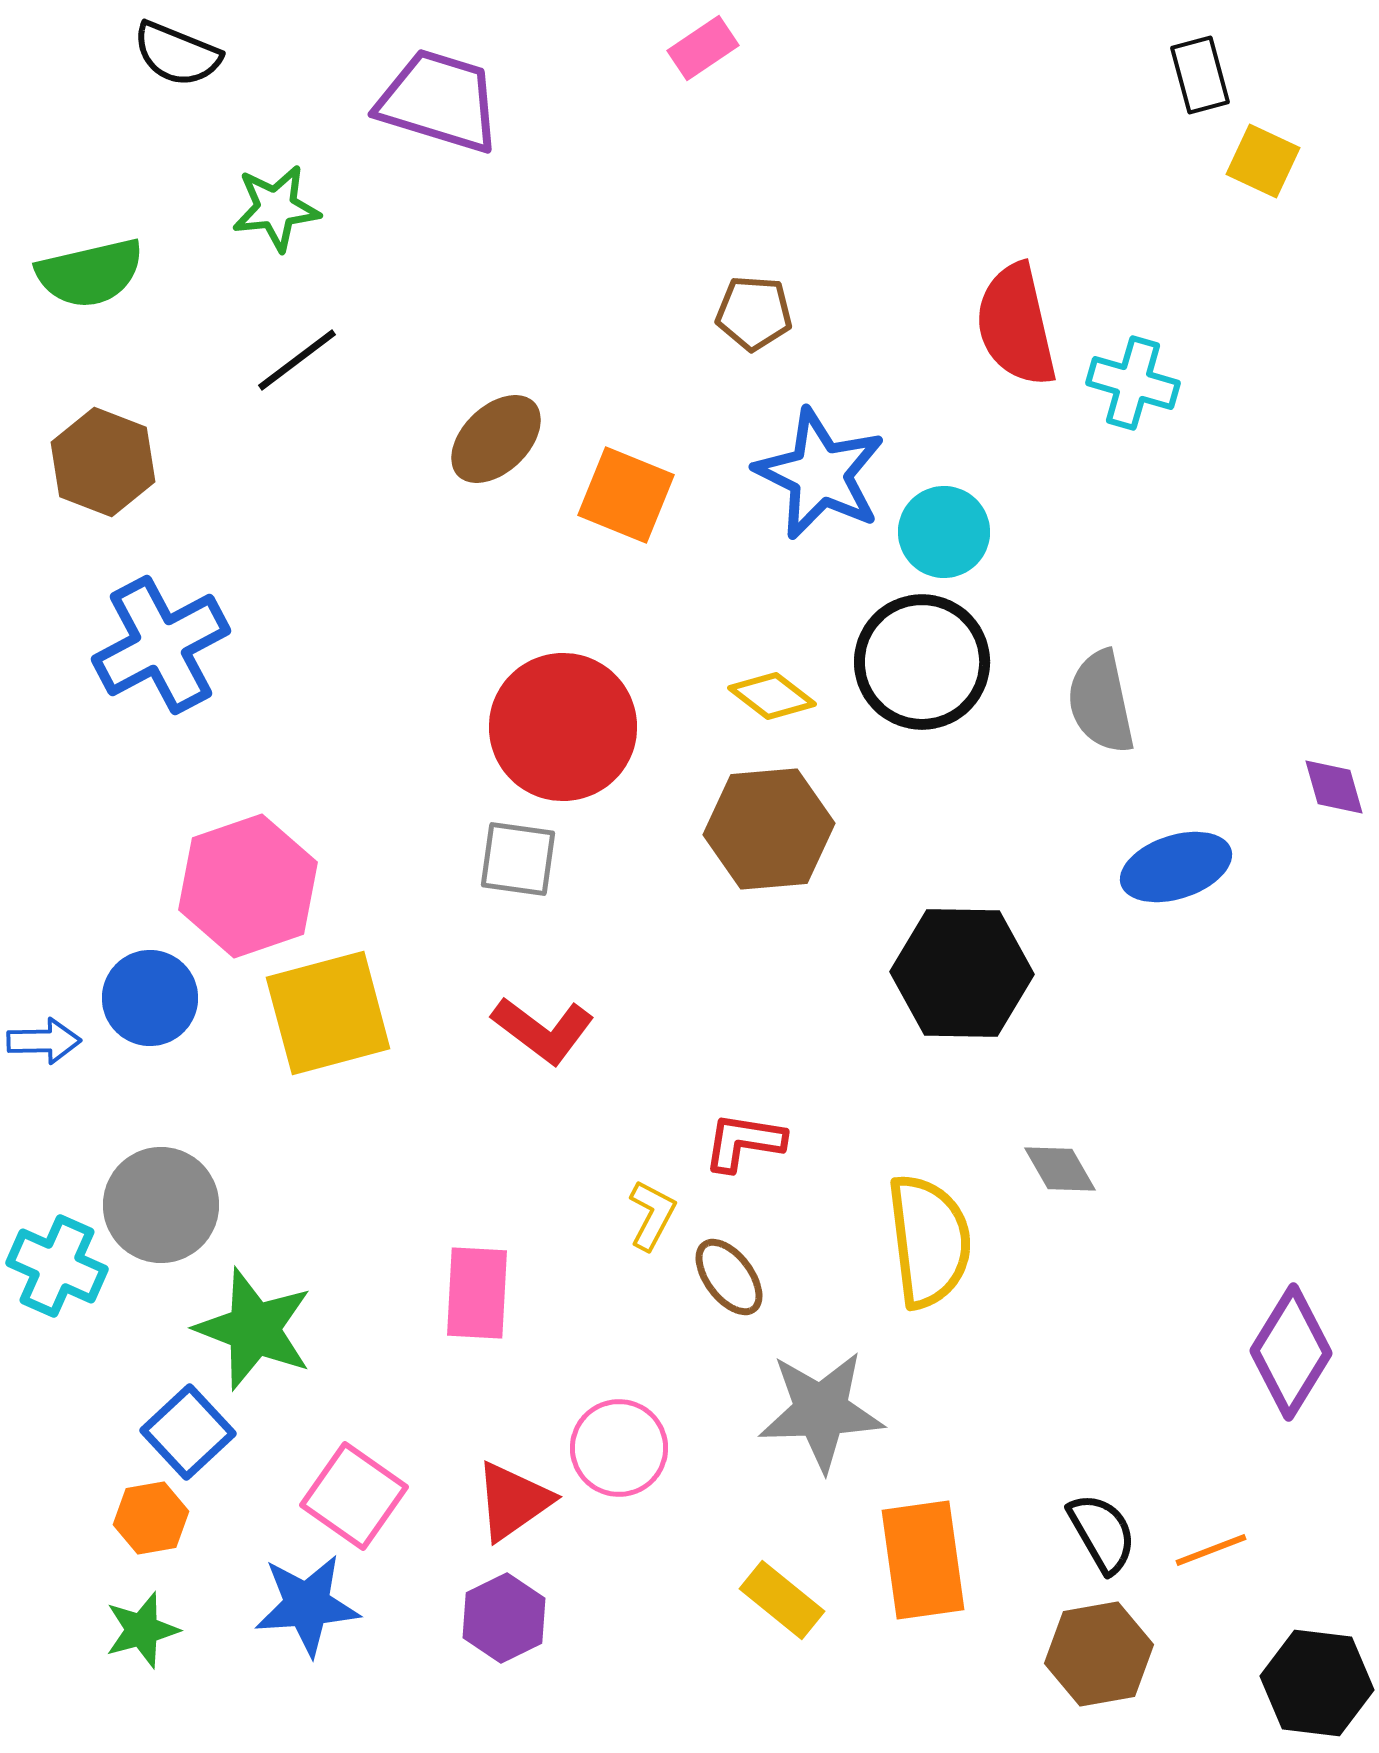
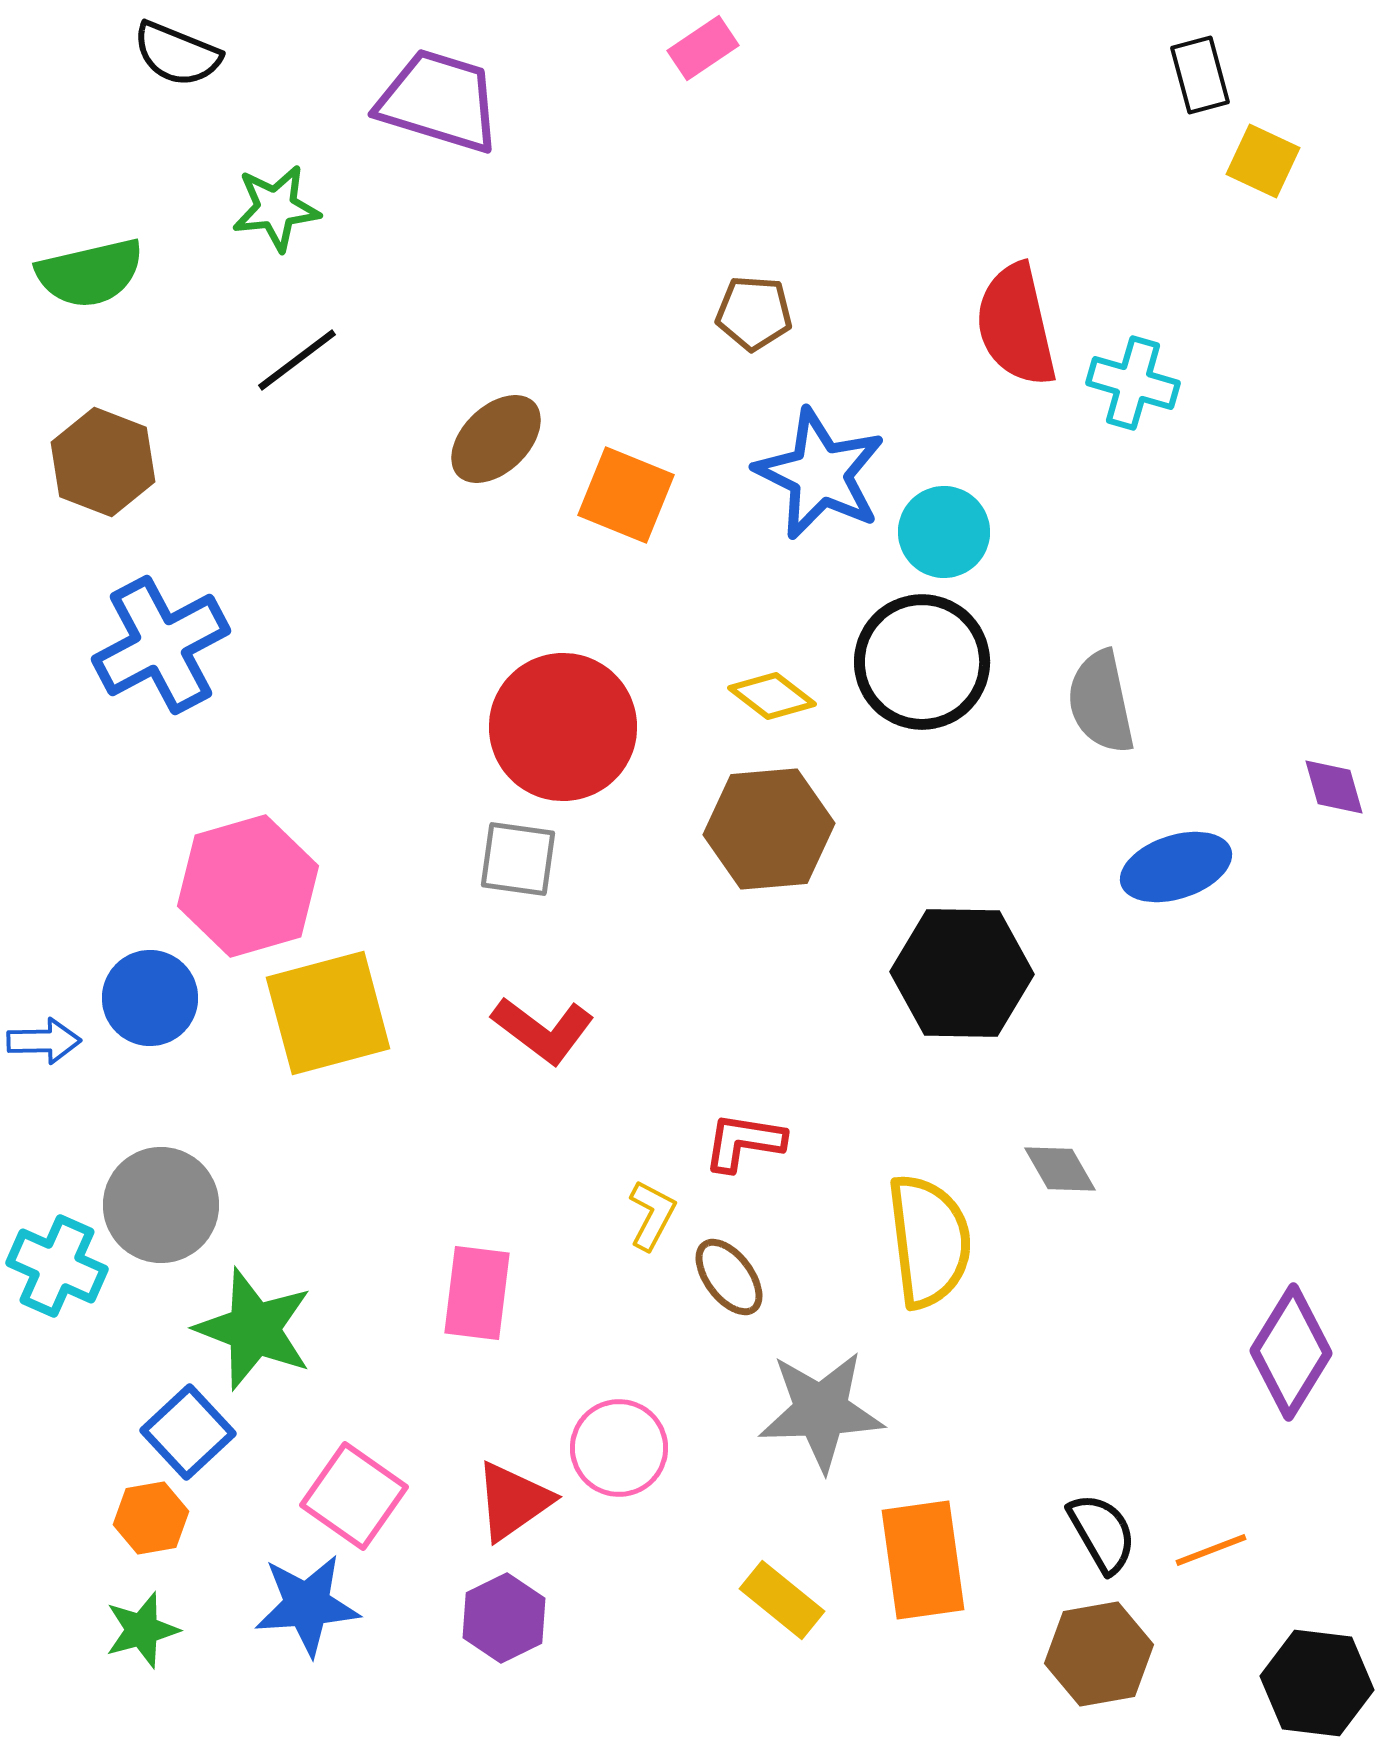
pink hexagon at (248, 886): rotated 3 degrees clockwise
pink rectangle at (477, 1293): rotated 4 degrees clockwise
